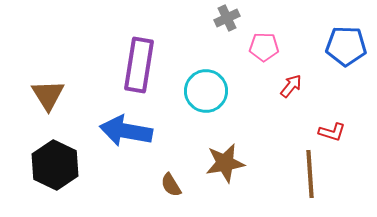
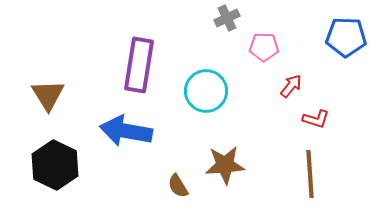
blue pentagon: moved 9 px up
red L-shape: moved 16 px left, 13 px up
brown star: moved 2 px down; rotated 6 degrees clockwise
brown semicircle: moved 7 px right, 1 px down
